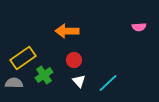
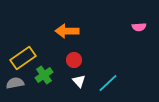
gray semicircle: moved 1 px right; rotated 12 degrees counterclockwise
